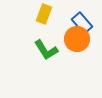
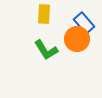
yellow rectangle: rotated 18 degrees counterclockwise
blue rectangle: moved 2 px right
